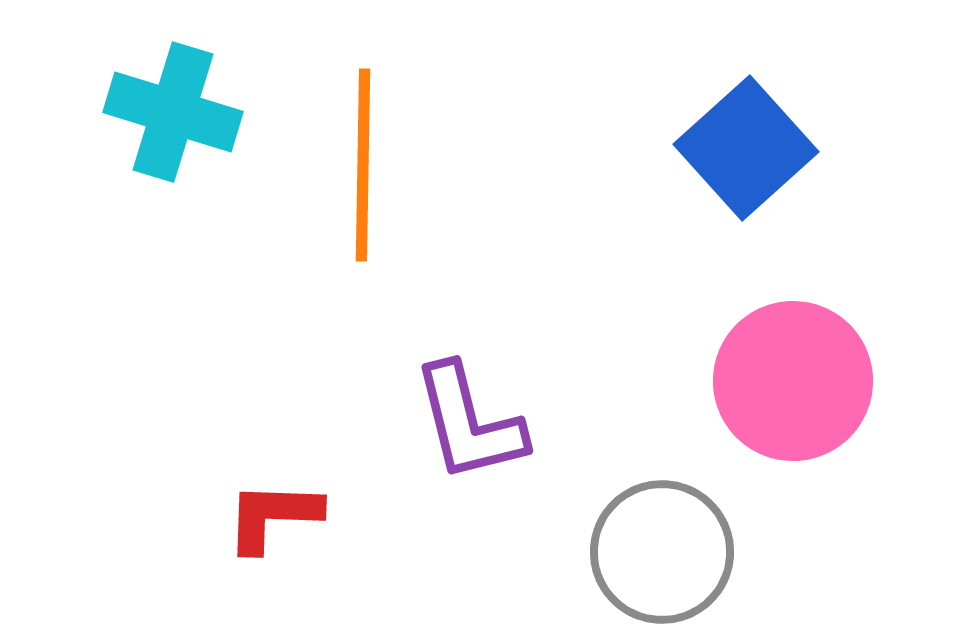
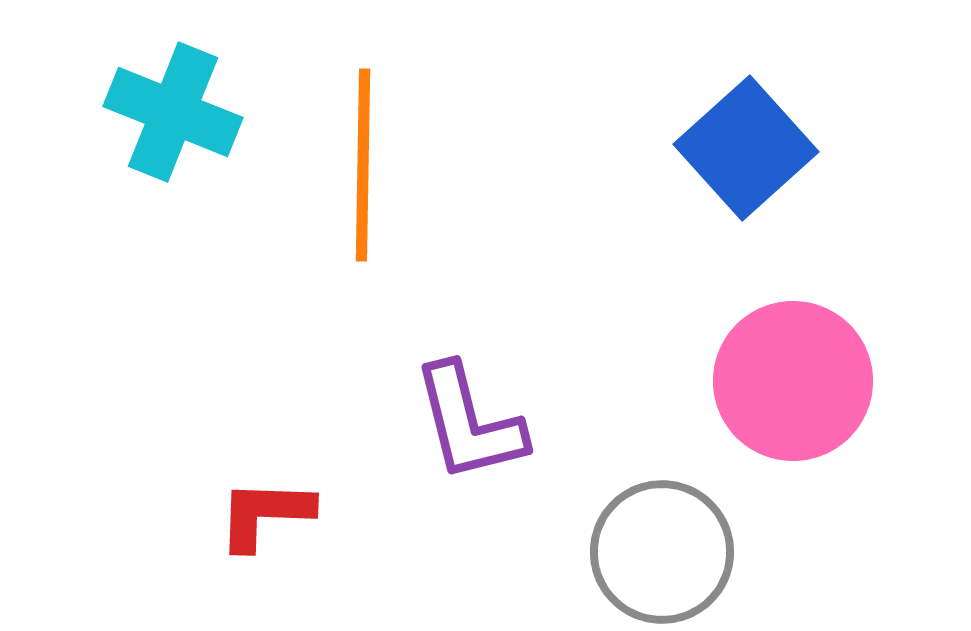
cyan cross: rotated 5 degrees clockwise
red L-shape: moved 8 px left, 2 px up
